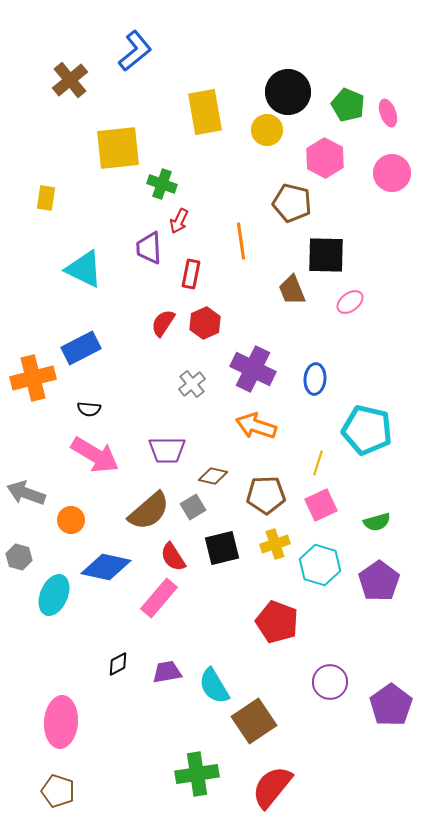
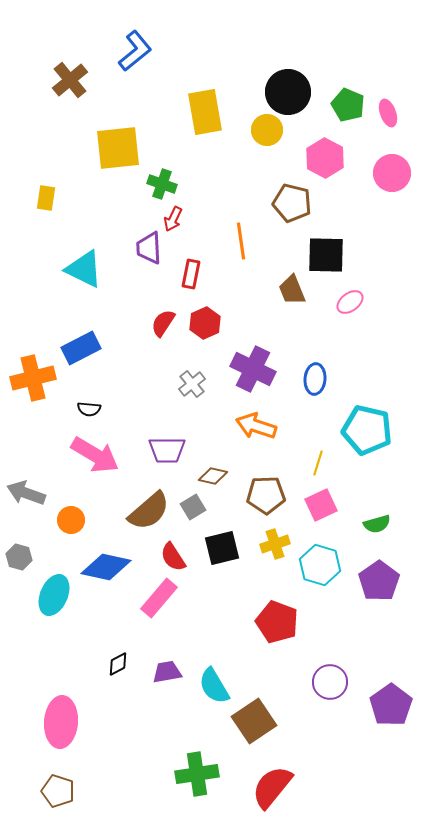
red arrow at (179, 221): moved 6 px left, 2 px up
green semicircle at (377, 522): moved 2 px down
